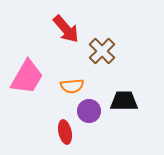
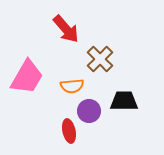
brown cross: moved 2 px left, 8 px down
red ellipse: moved 4 px right, 1 px up
